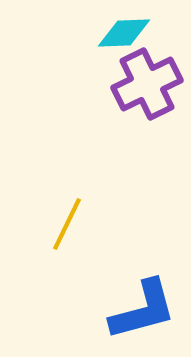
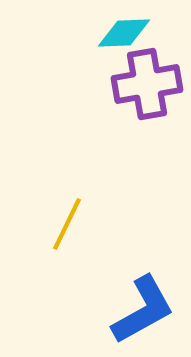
purple cross: rotated 16 degrees clockwise
blue L-shape: rotated 14 degrees counterclockwise
